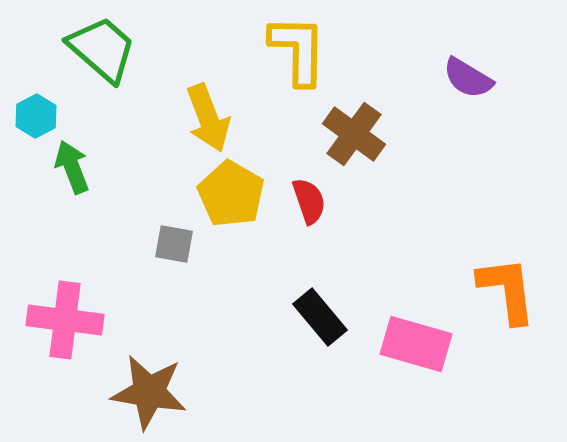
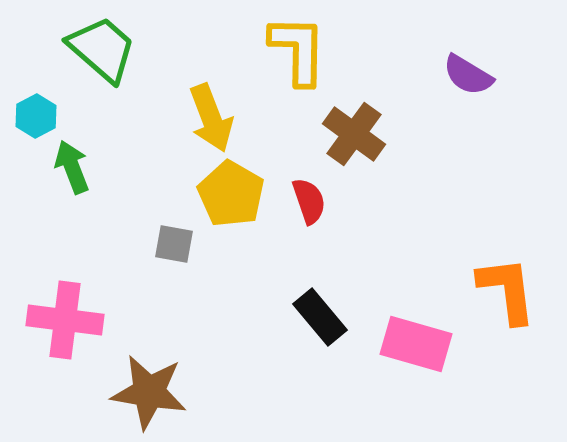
purple semicircle: moved 3 px up
yellow arrow: moved 3 px right
